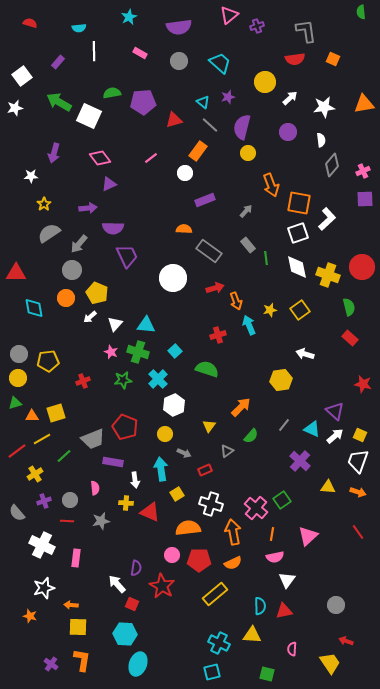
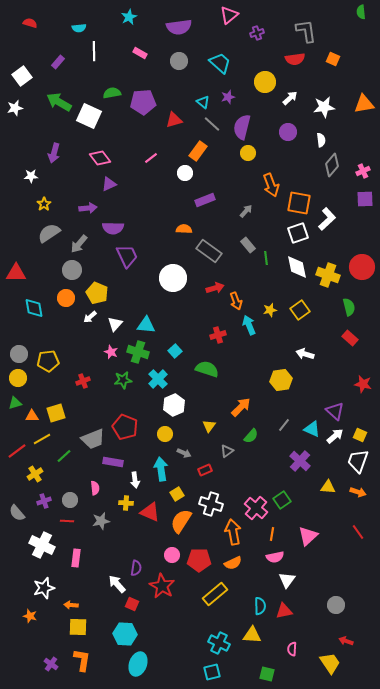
purple cross at (257, 26): moved 7 px down
gray line at (210, 125): moved 2 px right, 1 px up
orange semicircle at (188, 528): moved 7 px left, 7 px up; rotated 50 degrees counterclockwise
